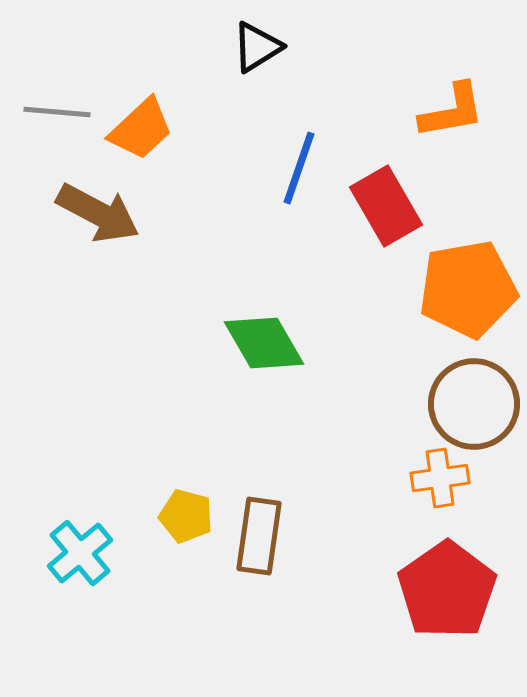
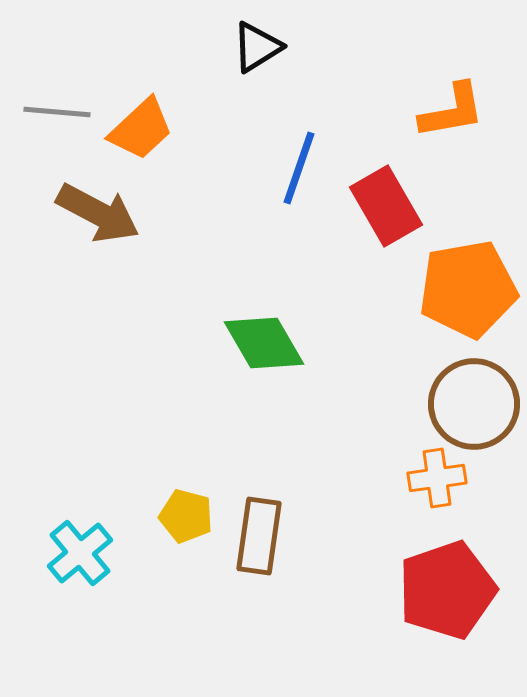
orange cross: moved 3 px left
red pentagon: rotated 16 degrees clockwise
